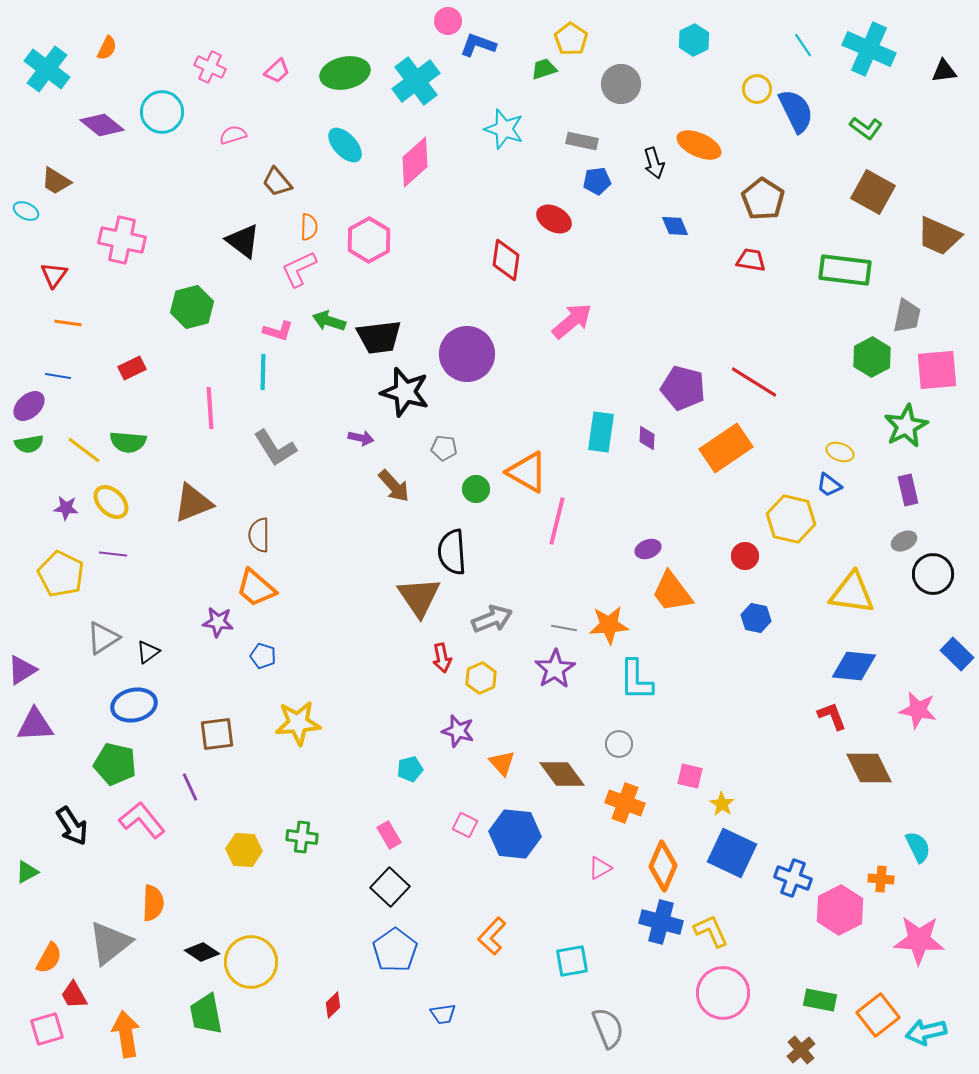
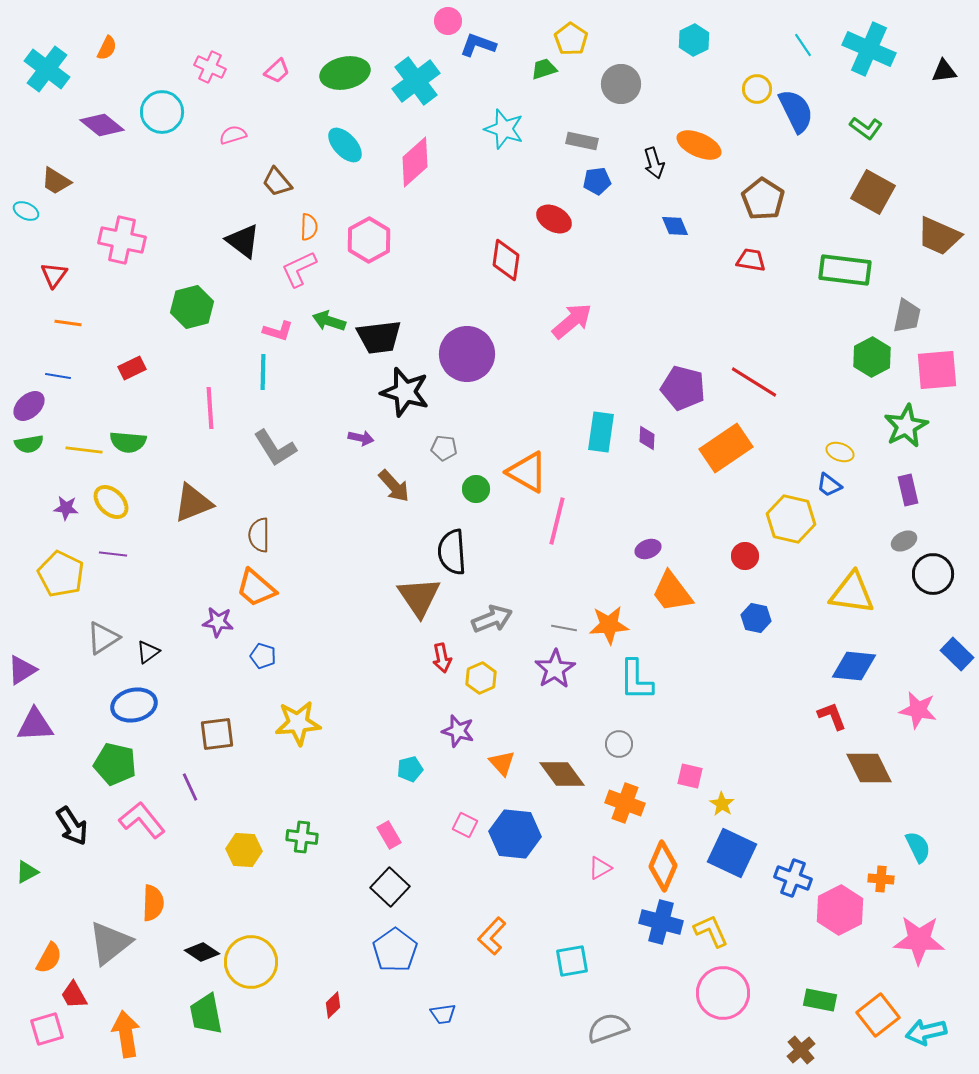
yellow line at (84, 450): rotated 30 degrees counterclockwise
gray semicircle at (608, 1028): rotated 87 degrees counterclockwise
